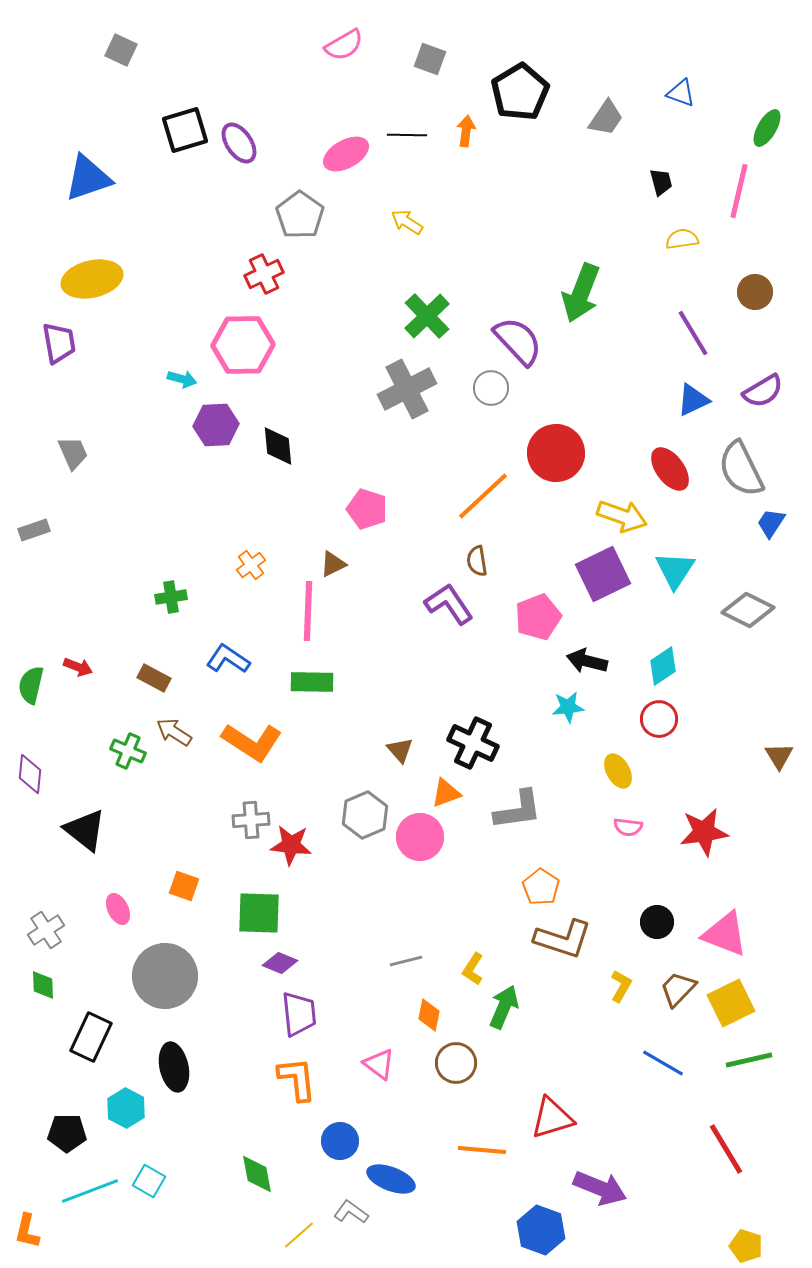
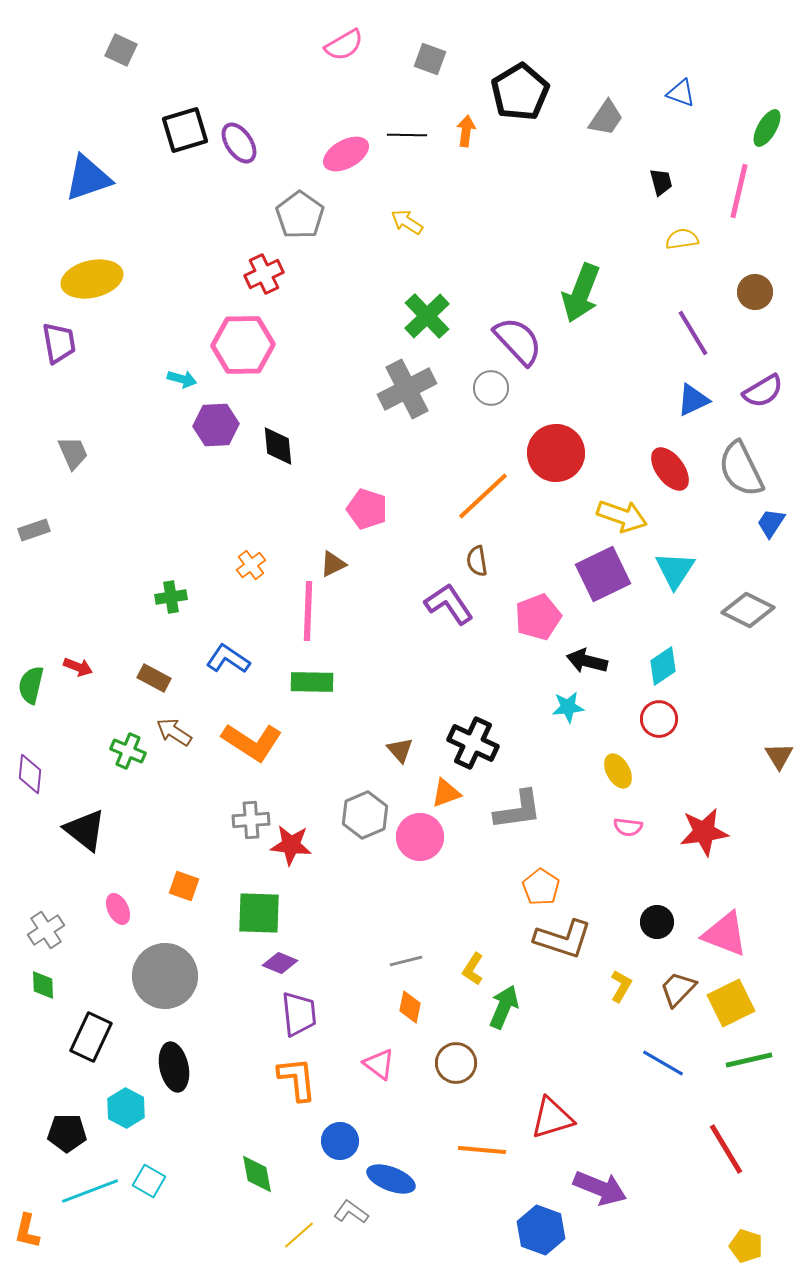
orange diamond at (429, 1015): moved 19 px left, 8 px up
